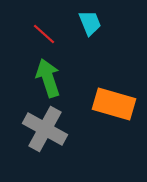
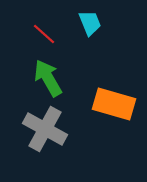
green arrow: rotated 12 degrees counterclockwise
